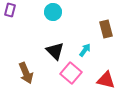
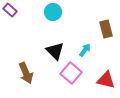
purple rectangle: rotated 64 degrees counterclockwise
